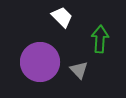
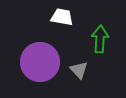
white trapezoid: rotated 35 degrees counterclockwise
